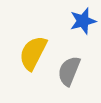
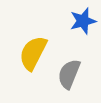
gray semicircle: moved 3 px down
